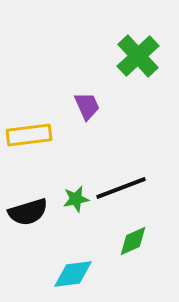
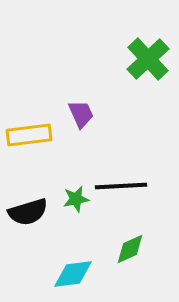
green cross: moved 10 px right, 3 px down
purple trapezoid: moved 6 px left, 8 px down
black line: moved 2 px up; rotated 18 degrees clockwise
green diamond: moved 3 px left, 8 px down
